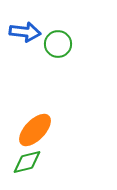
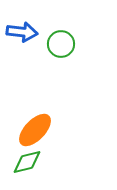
blue arrow: moved 3 px left
green circle: moved 3 px right
